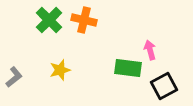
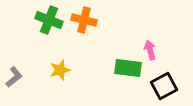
green cross: rotated 24 degrees counterclockwise
